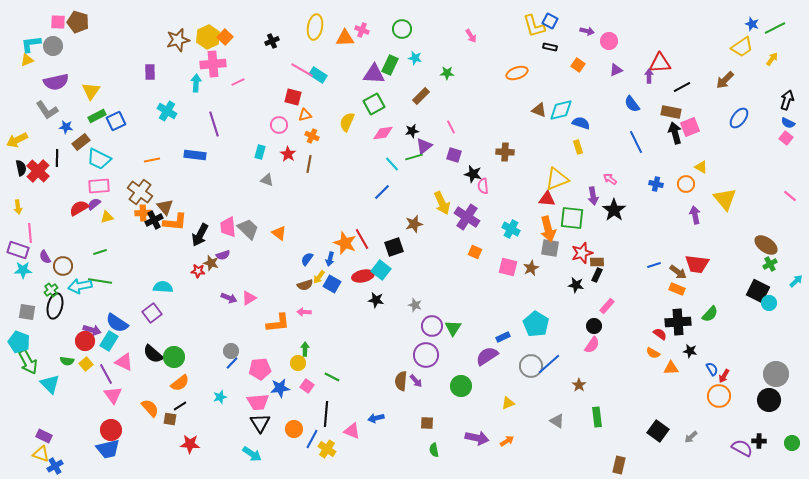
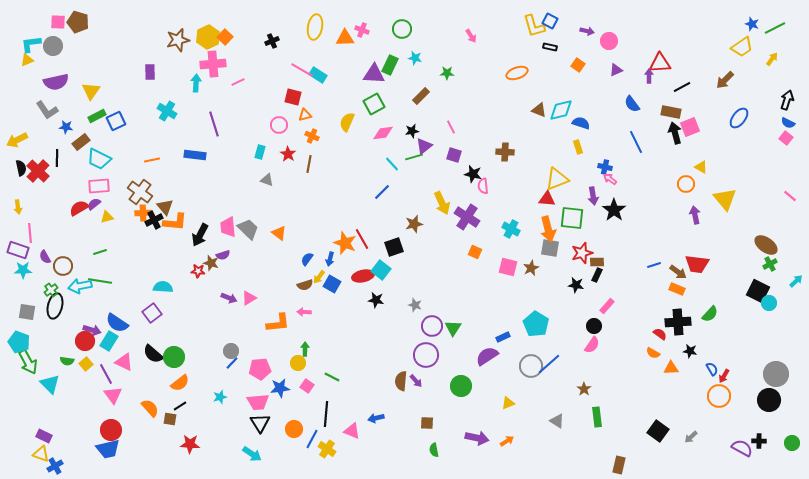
blue cross at (656, 184): moved 51 px left, 17 px up
brown star at (579, 385): moved 5 px right, 4 px down
